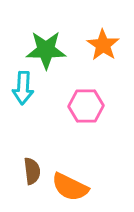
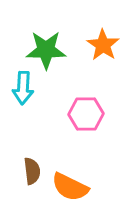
pink hexagon: moved 8 px down
